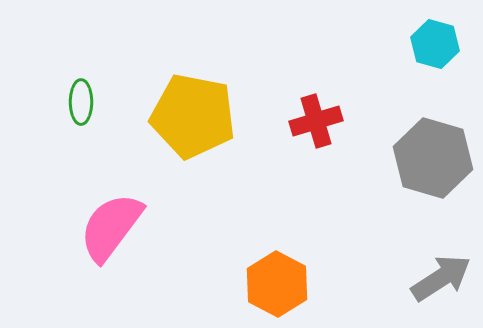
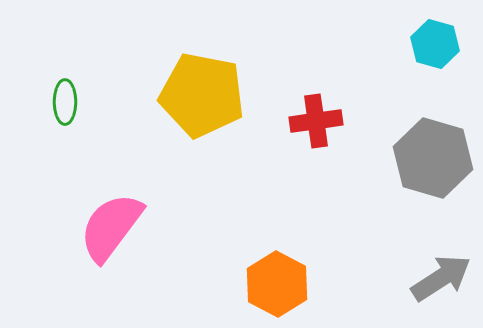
green ellipse: moved 16 px left
yellow pentagon: moved 9 px right, 21 px up
red cross: rotated 9 degrees clockwise
